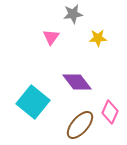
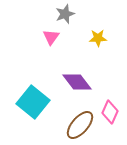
gray star: moved 8 px left; rotated 12 degrees counterclockwise
